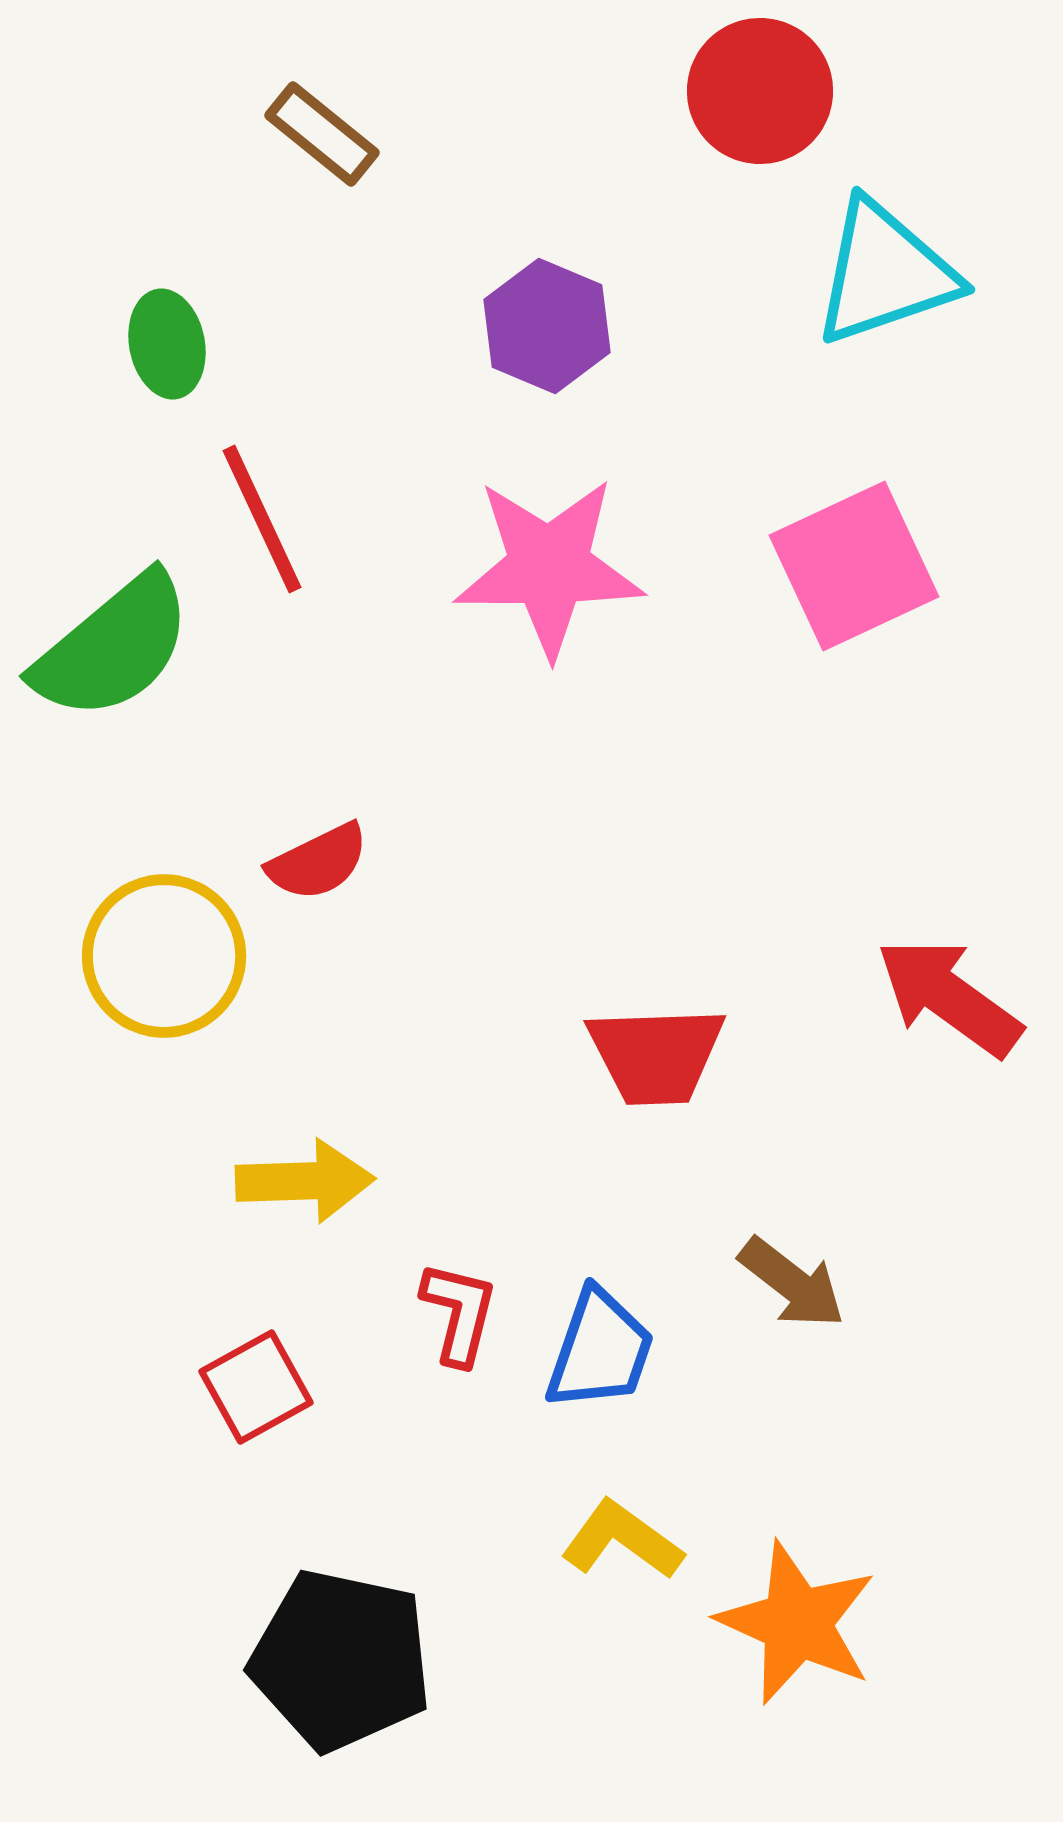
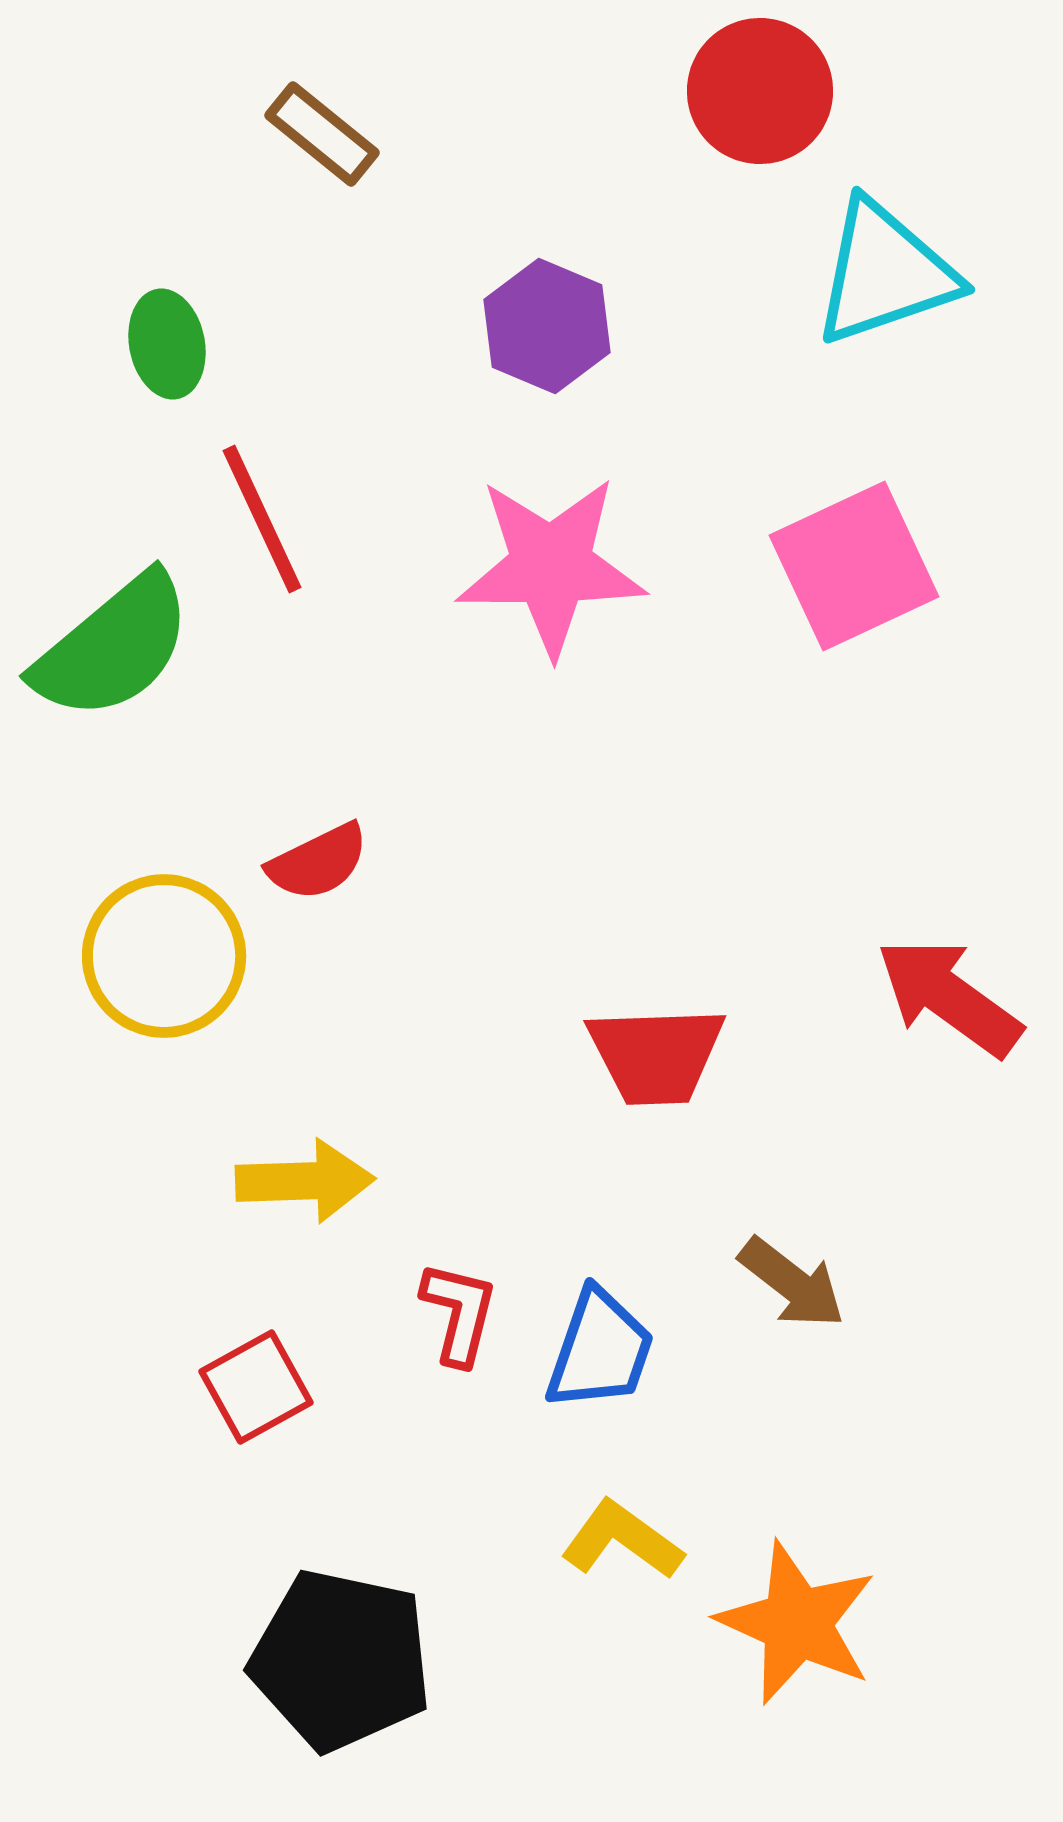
pink star: moved 2 px right, 1 px up
